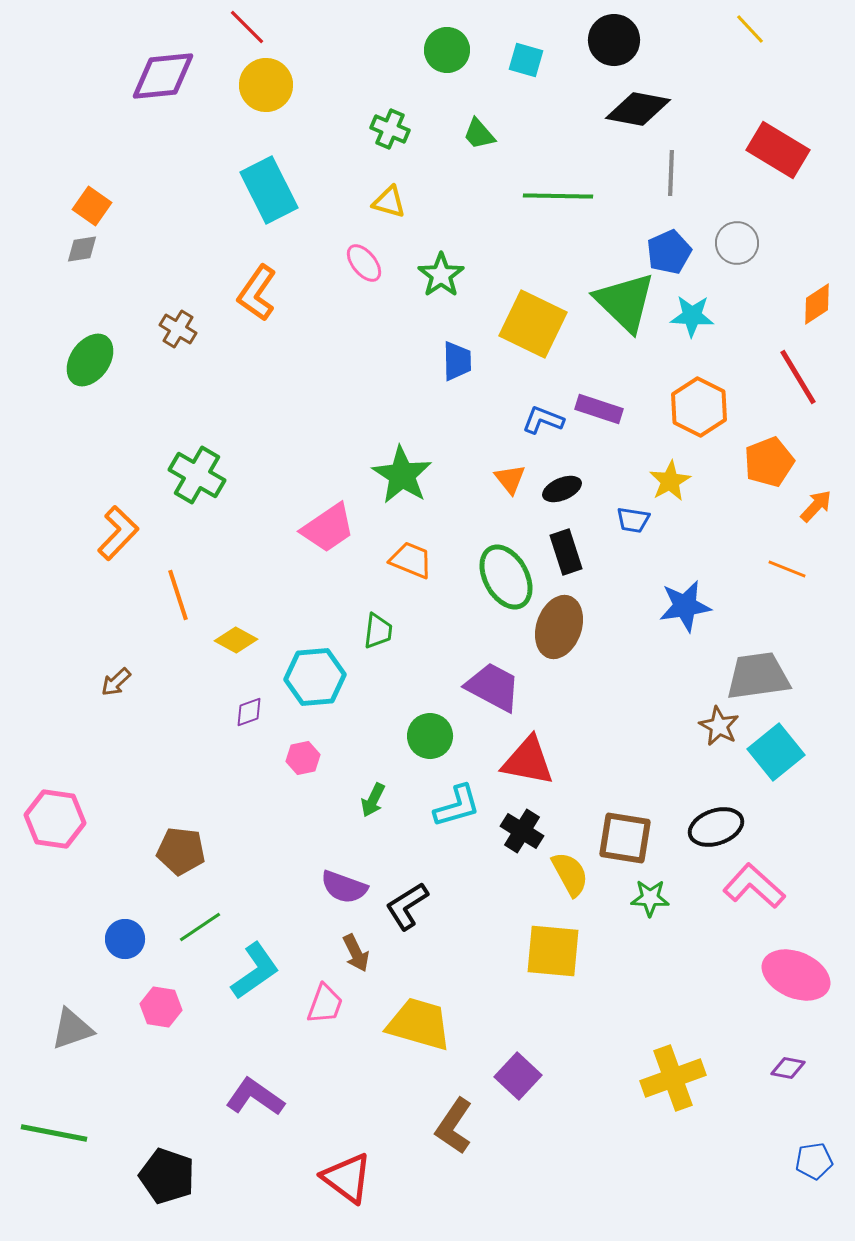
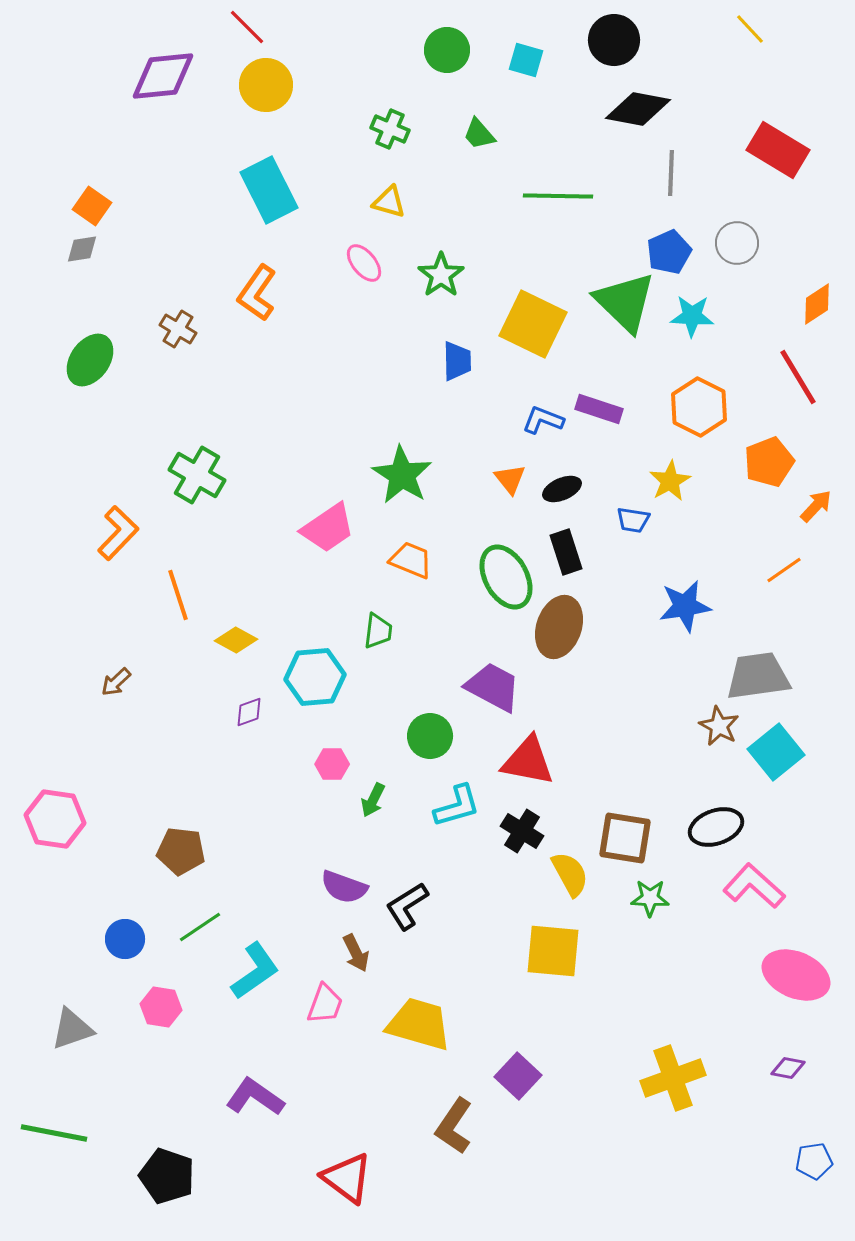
orange line at (787, 569): moved 3 px left, 1 px down; rotated 57 degrees counterclockwise
pink hexagon at (303, 758): moved 29 px right, 6 px down; rotated 12 degrees clockwise
